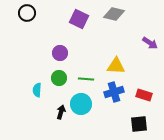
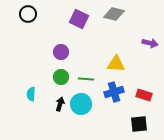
black circle: moved 1 px right, 1 px down
purple arrow: rotated 21 degrees counterclockwise
purple circle: moved 1 px right, 1 px up
yellow triangle: moved 2 px up
green circle: moved 2 px right, 1 px up
cyan semicircle: moved 6 px left, 4 px down
black arrow: moved 1 px left, 8 px up
